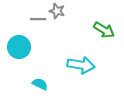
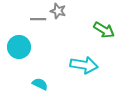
gray star: moved 1 px right
cyan arrow: moved 3 px right
